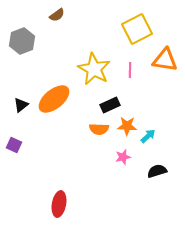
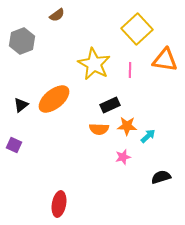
yellow square: rotated 16 degrees counterclockwise
yellow star: moved 5 px up
black semicircle: moved 4 px right, 6 px down
